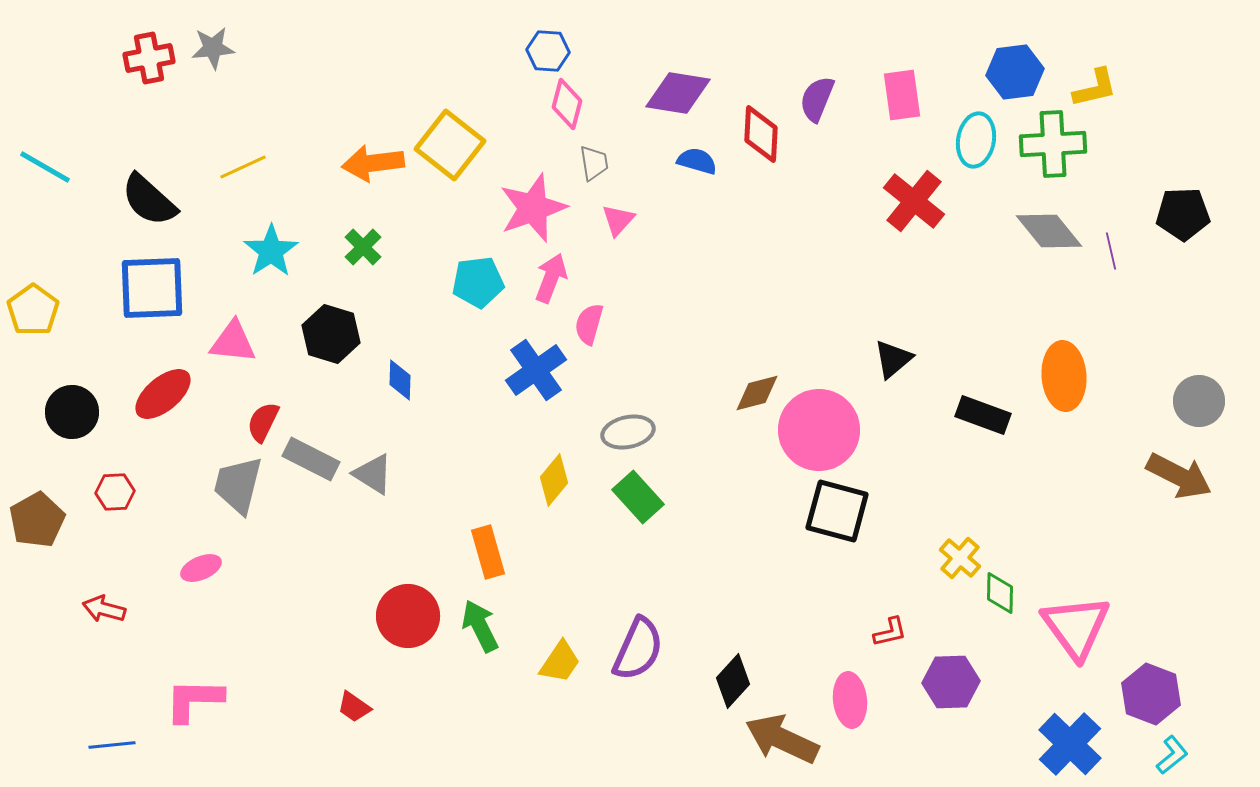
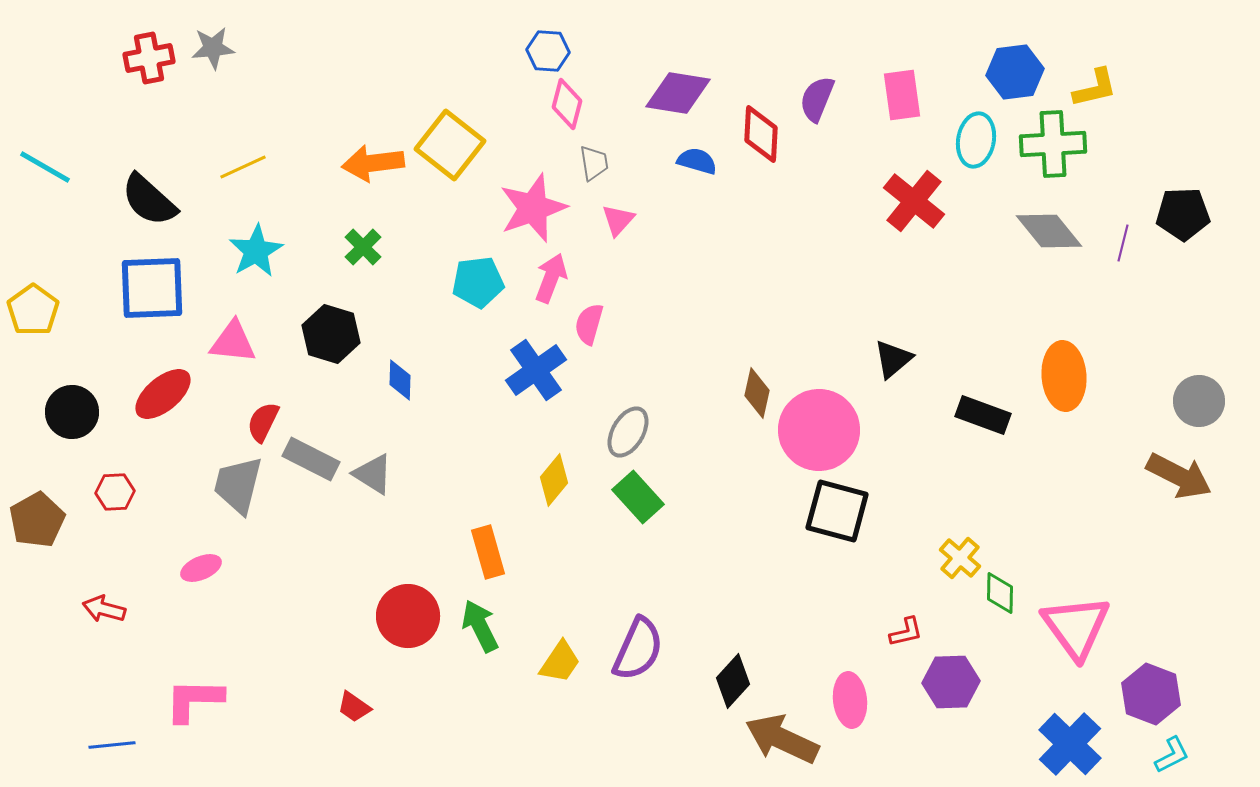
cyan star at (271, 251): moved 15 px left; rotated 4 degrees clockwise
purple line at (1111, 251): moved 12 px right, 8 px up; rotated 27 degrees clockwise
brown diamond at (757, 393): rotated 63 degrees counterclockwise
gray ellipse at (628, 432): rotated 48 degrees counterclockwise
red L-shape at (890, 632): moved 16 px right
cyan L-shape at (1172, 755): rotated 12 degrees clockwise
